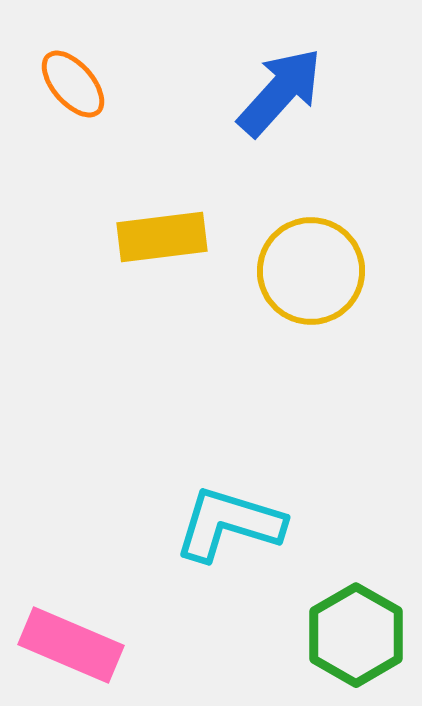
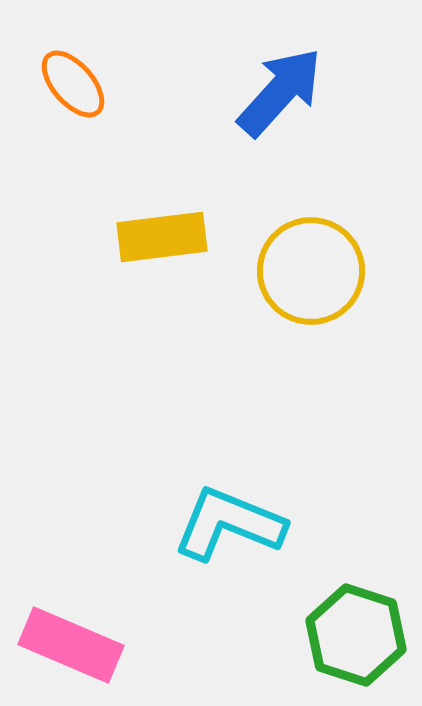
cyan L-shape: rotated 5 degrees clockwise
green hexagon: rotated 12 degrees counterclockwise
